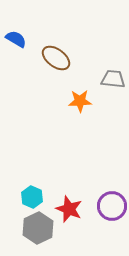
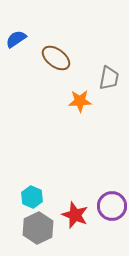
blue semicircle: rotated 65 degrees counterclockwise
gray trapezoid: moved 4 px left, 1 px up; rotated 95 degrees clockwise
red star: moved 6 px right, 6 px down
